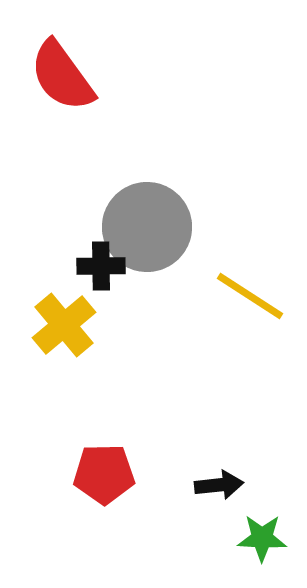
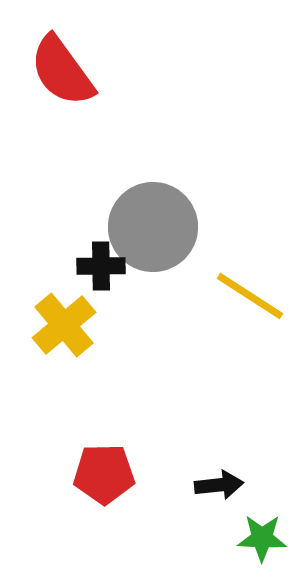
red semicircle: moved 5 px up
gray circle: moved 6 px right
